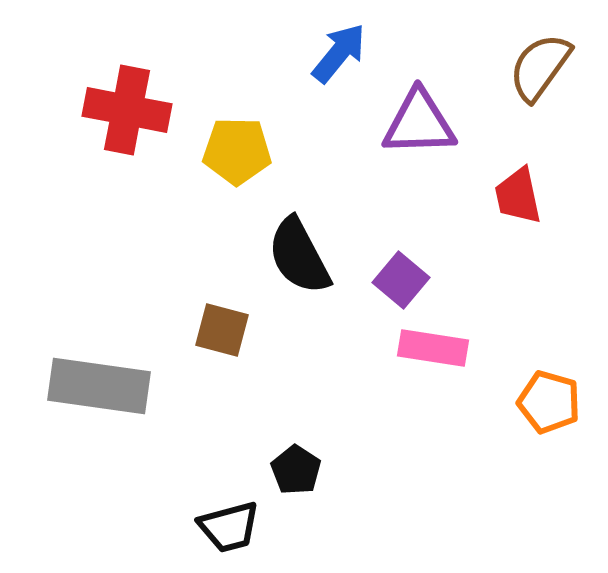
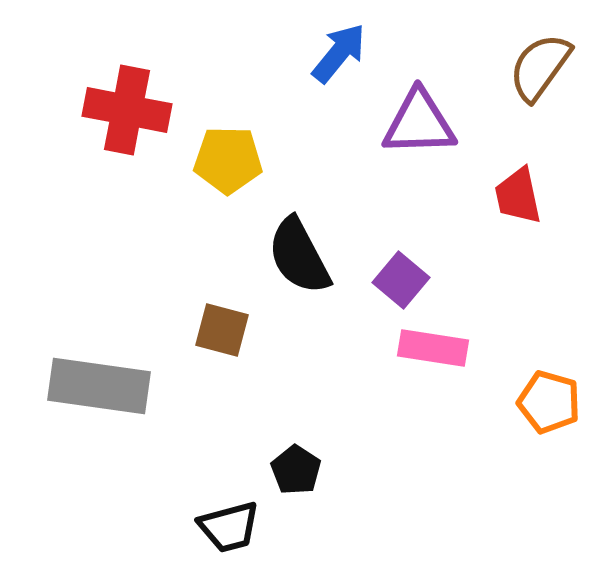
yellow pentagon: moved 9 px left, 9 px down
